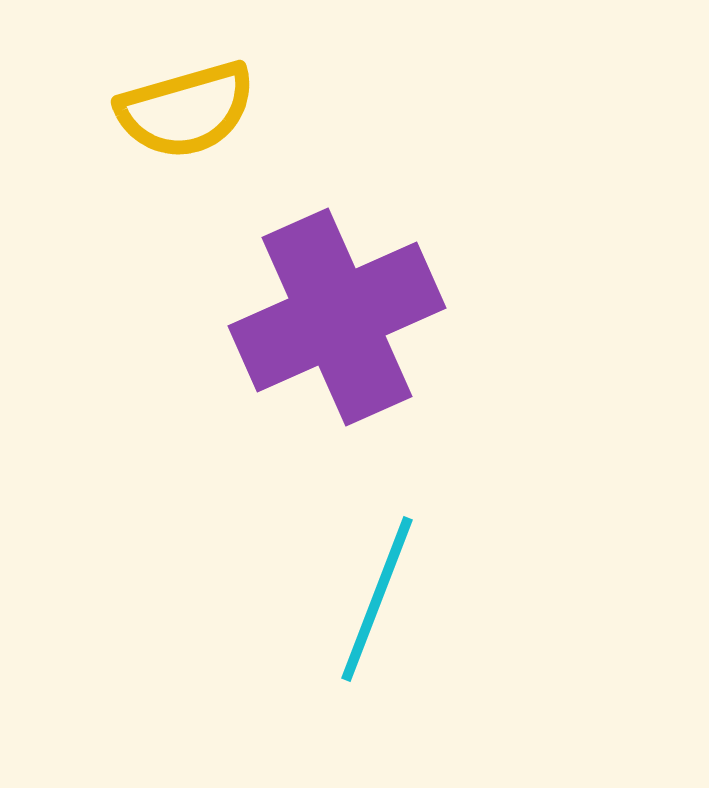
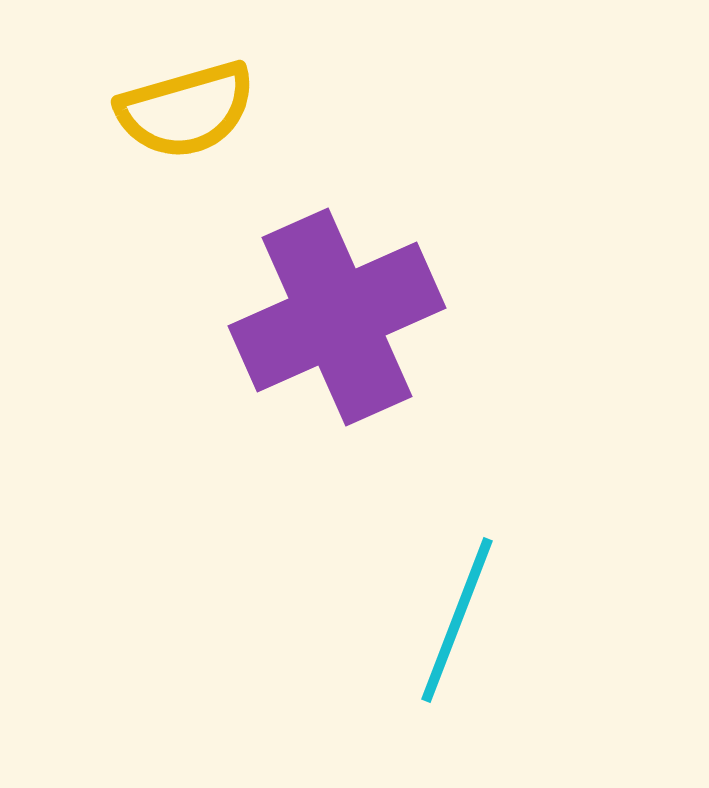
cyan line: moved 80 px right, 21 px down
